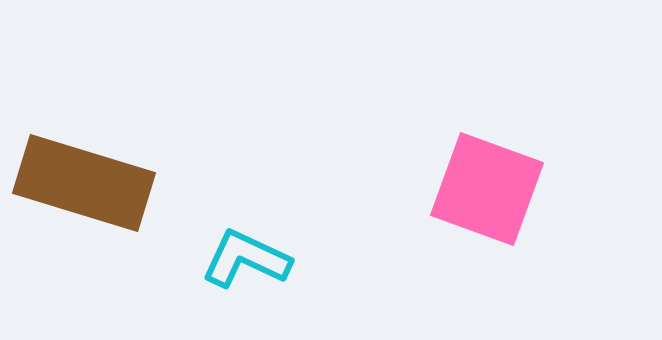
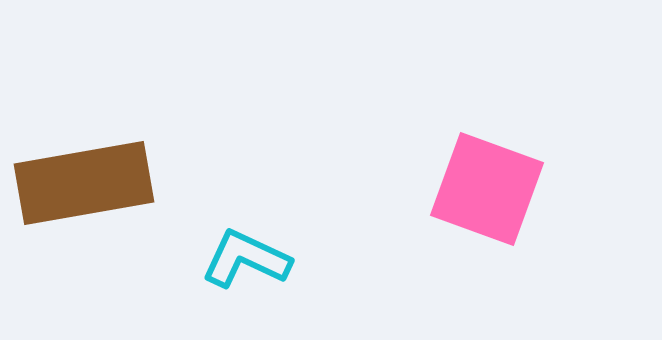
brown rectangle: rotated 27 degrees counterclockwise
